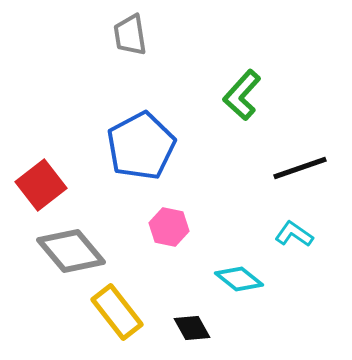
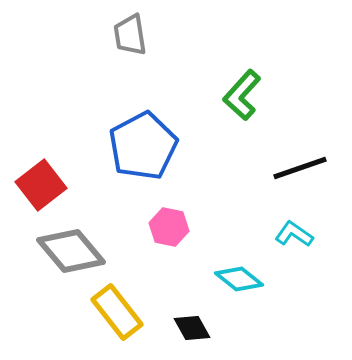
blue pentagon: moved 2 px right
